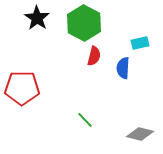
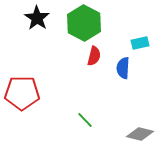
red pentagon: moved 5 px down
